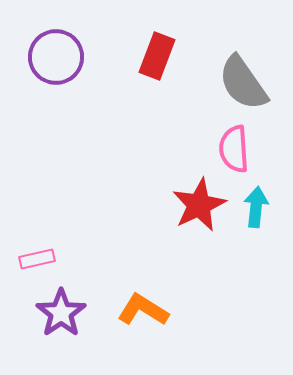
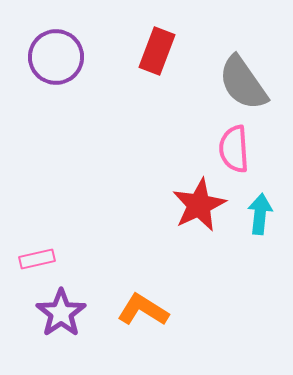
red rectangle: moved 5 px up
cyan arrow: moved 4 px right, 7 px down
